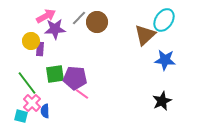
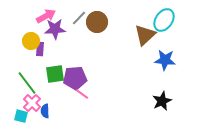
purple pentagon: rotated 10 degrees counterclockwise
